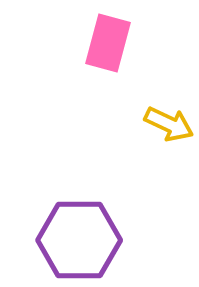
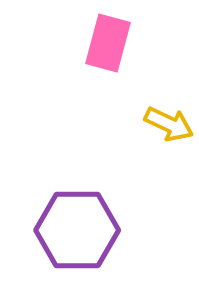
purple hexagon: moved 2 px left, 10 px up
